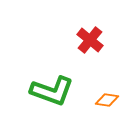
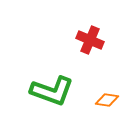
red cross: rotated 16 degrees counterclockwise
